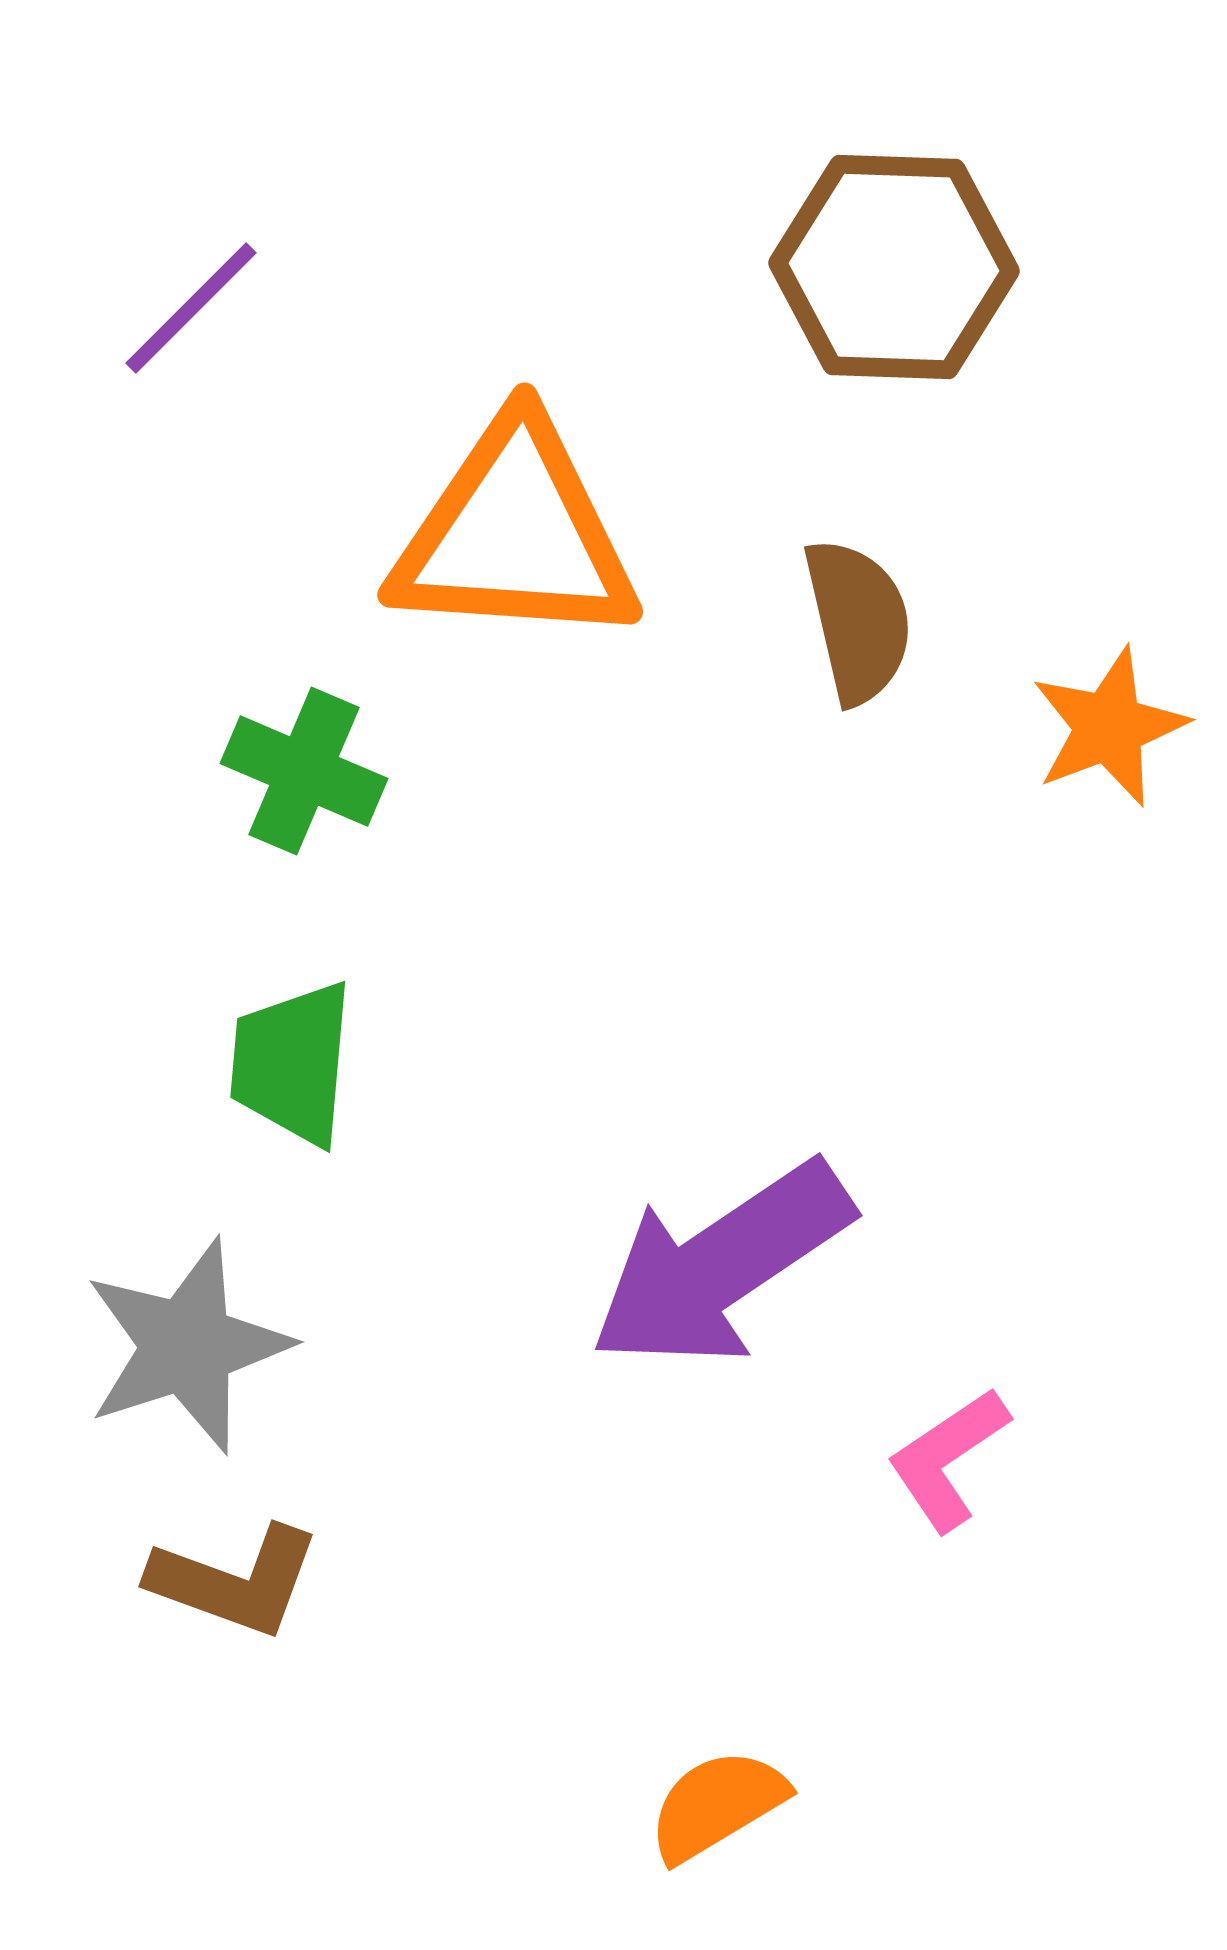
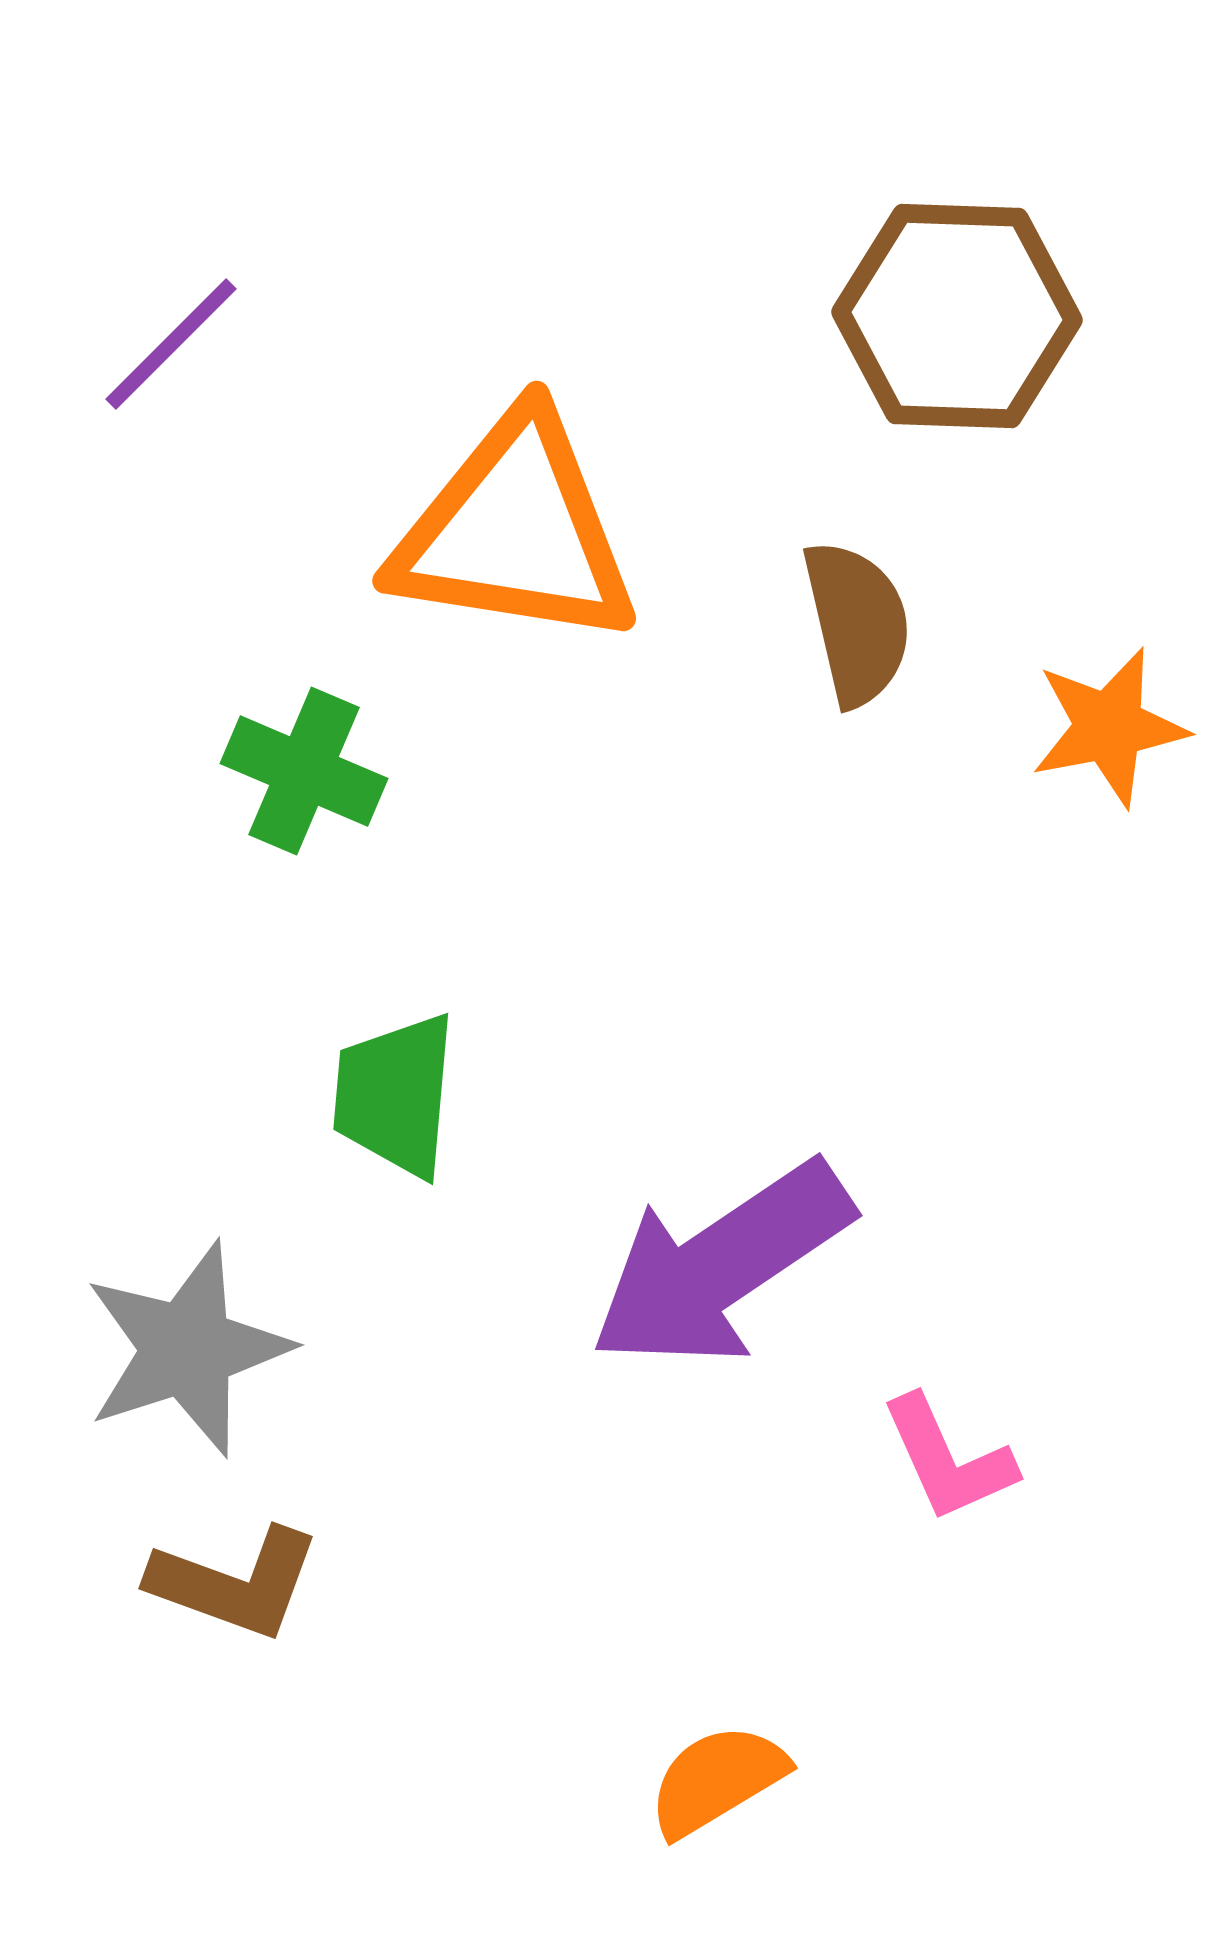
brown hexagon: moved 63 px right, 49 px down
purple line: moved 20 px left, 36 px down
orange triangle: moved 3 px up; rotated 5 degrees clockwise
brown semicircle: moved 1 px left, 2 px down
orange star: rotated 10 degrees clockwise
green trapezoid: moved 103 px right, 32 px down
gray star: moved 3 px down
pink L-shape: rotated 80 degrees counterclockwise
brown L-shape: moved 2 px down
orange semicircle: moved 25 px up
